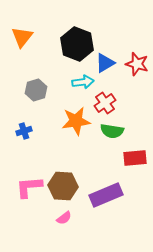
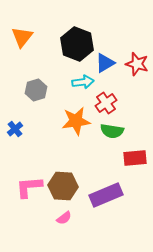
red cross: moved 1 px right
blue cross: moved 9 px left, 2 px up; rotated 21 degrees counterclockwise
